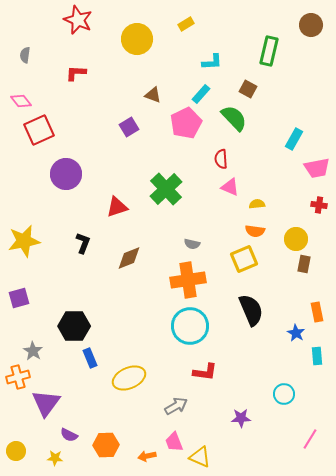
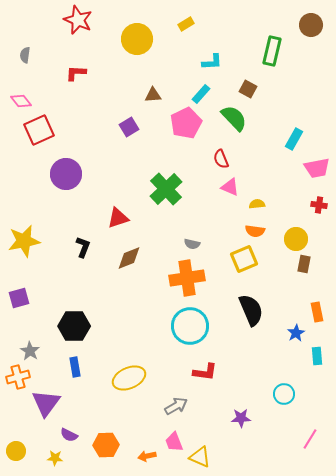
green rectangle at (269, 51): moved 3 px right
brown triangle at (153, 95): rotated 24 degrees counterclockwise
red semicircle at (221, 159): rotated 18 degrees counterclockwise
red triangle at (117, 207): moved 1 px right, 11 px down
black L-shape at (83, 243): moved 4 px down
orange cross at (188, 280): moved 1 px left, 2 px up
blue star at (296, 333): rotated 12 degrees clockwise
gray star at (33, 351): moved 3 px left
blue rectangle at (90, 358): moved 15 px left, 9 px down; rotated 12 degrees clockwise
